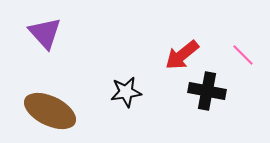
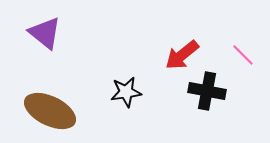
purple triangle: rotated 9 degrees counterclockwise
